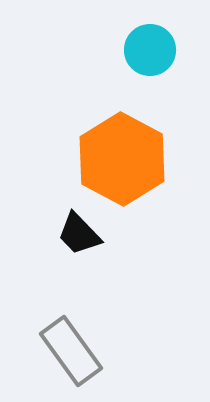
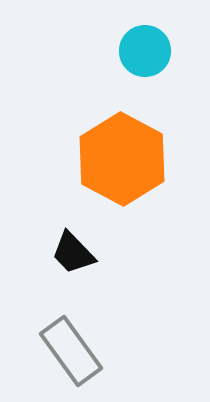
cyan circle: moved 5 px left, 1 px down
black trapezoid: moved 6 px left, 19 px down
